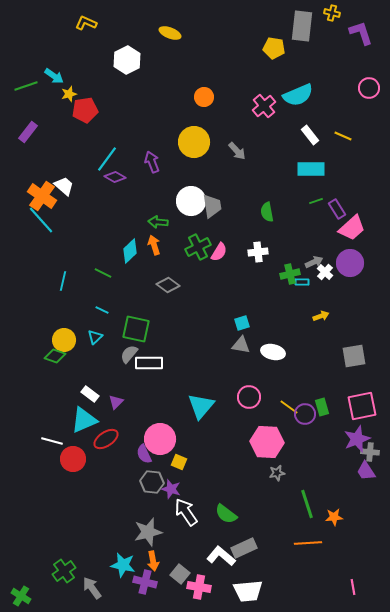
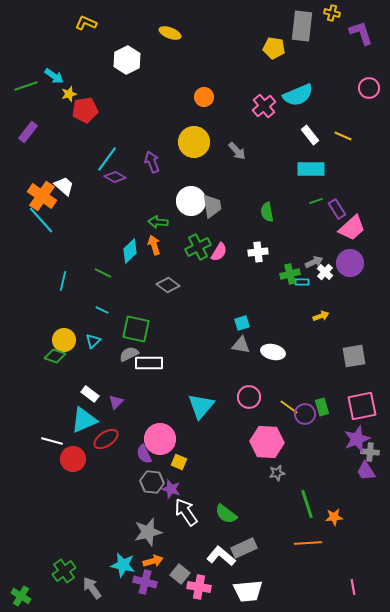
cyan triangle at (95, 337): moved 2 px left, 4 px down
gray semicircle at (129, 354): rotated 24 degrees clockwise
orange arrow at (153, 561): rotated 96 degrees counterclockwise
